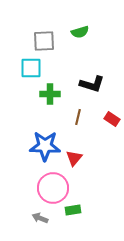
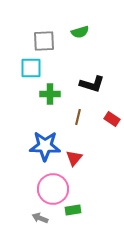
pink circle: moved 1 px down
